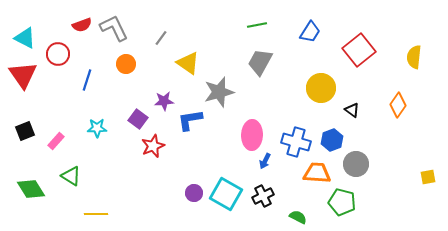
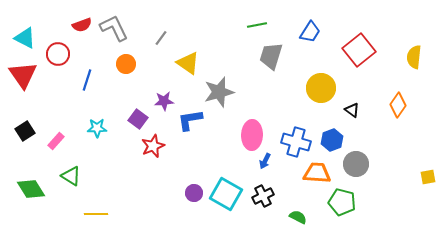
gray trapezoid: moved 11 px right, 6 px up; rotated 12 degrees counterclockwise
black square: rotated 12 degrees counterclockwise
